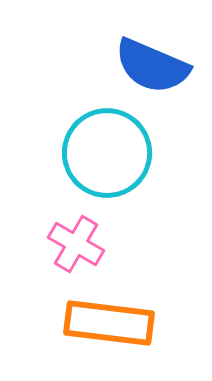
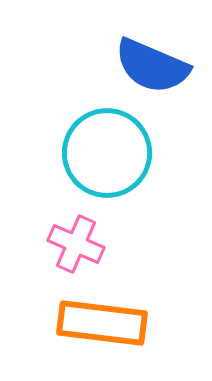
pink cross: rotated 6 degrees counterclockwise
orange rectangle: moved 7 px left
